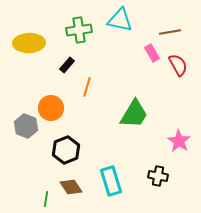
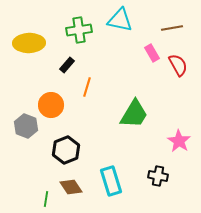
brown line: moved 2 px right, 4 px up
orange circle: moved 3 px up
